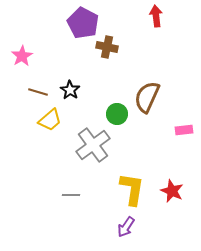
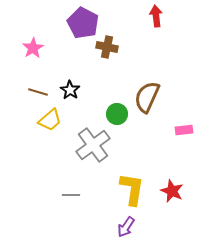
pink star: moved 11 px right, 8 px up
